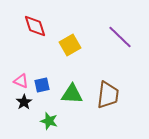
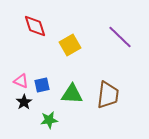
green star: moved 1 px up; rotated 24 degrees counterclockwise
